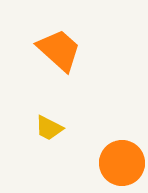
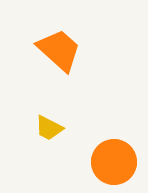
orange circle: moved 8 px left, 1 px up
